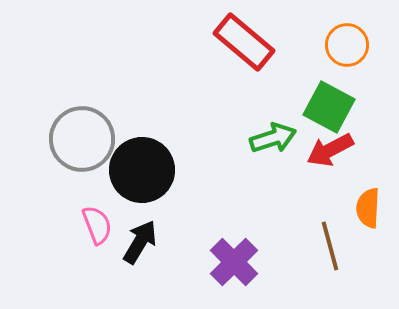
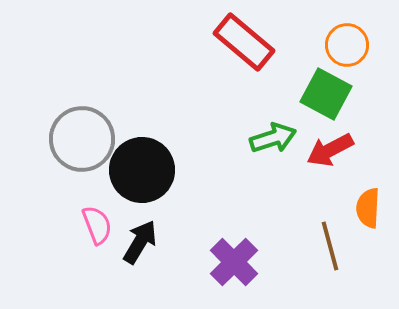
green square: moved 3 px left, 13 px up
